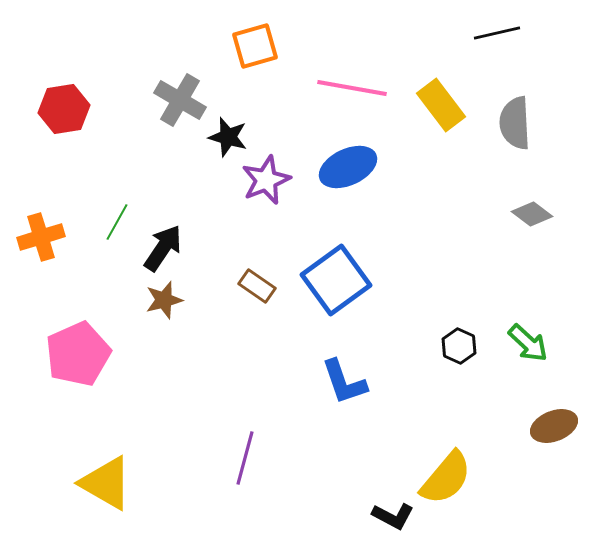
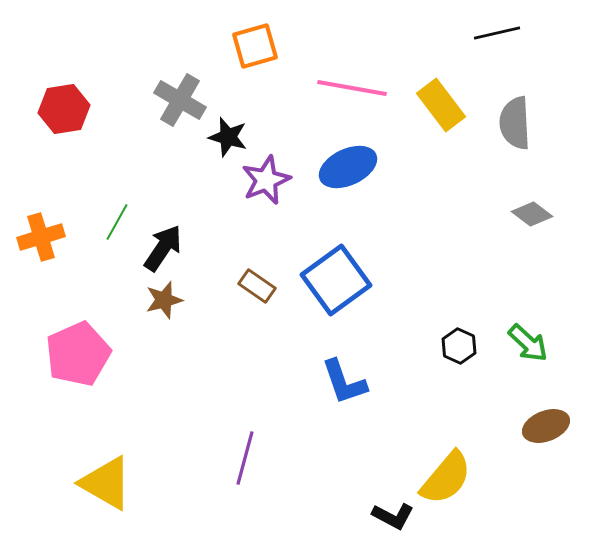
brown ellipse: moved 8 px left
